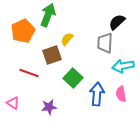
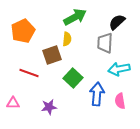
green arrow: moved 27 px right, 2 px down; rotated 40 degrees clockwise
yellow semicircle: rotated 144 degrees clockwise
cyan arrow: moved 4 px left, 3 px down
pink semicircle: moved 1 px left, 7 px down
pink triangle: rotated 32 degrees counterclockwise
